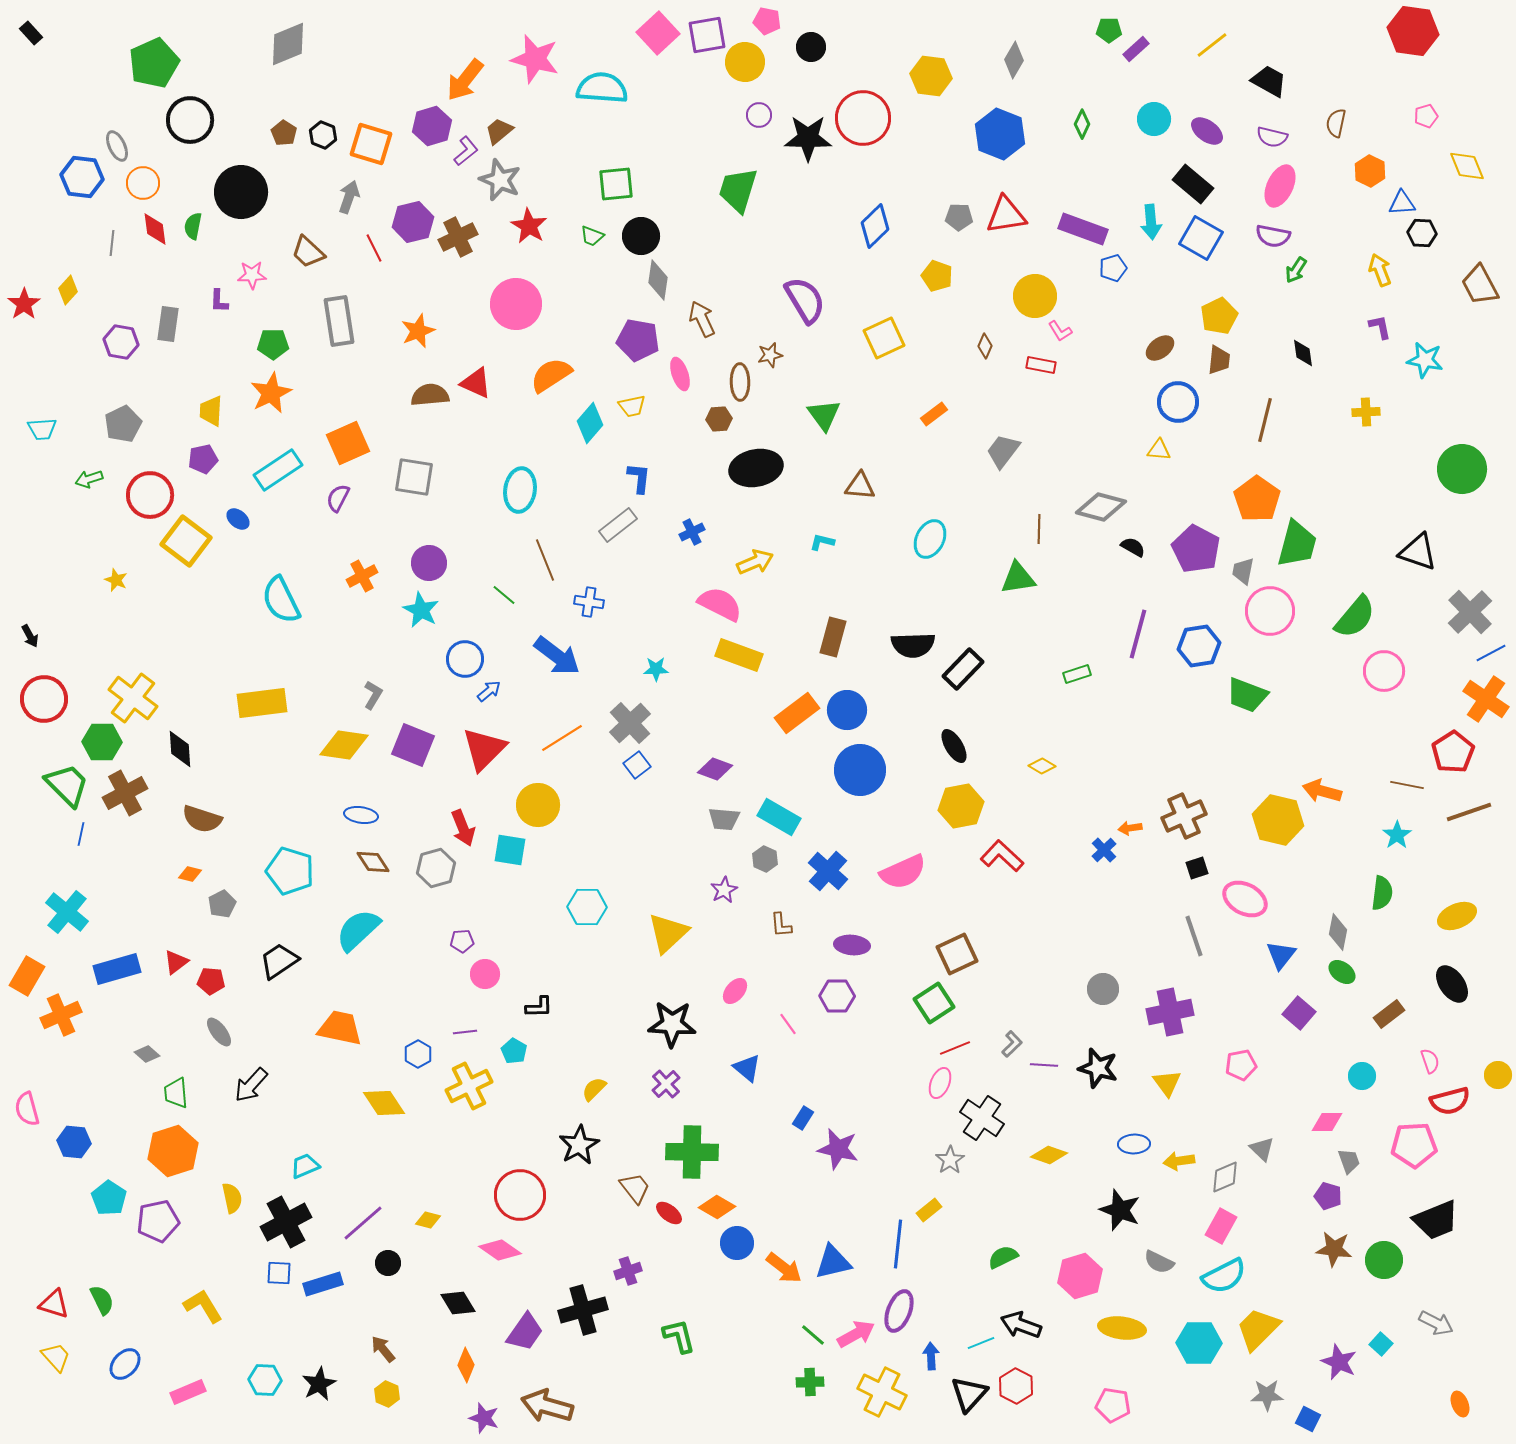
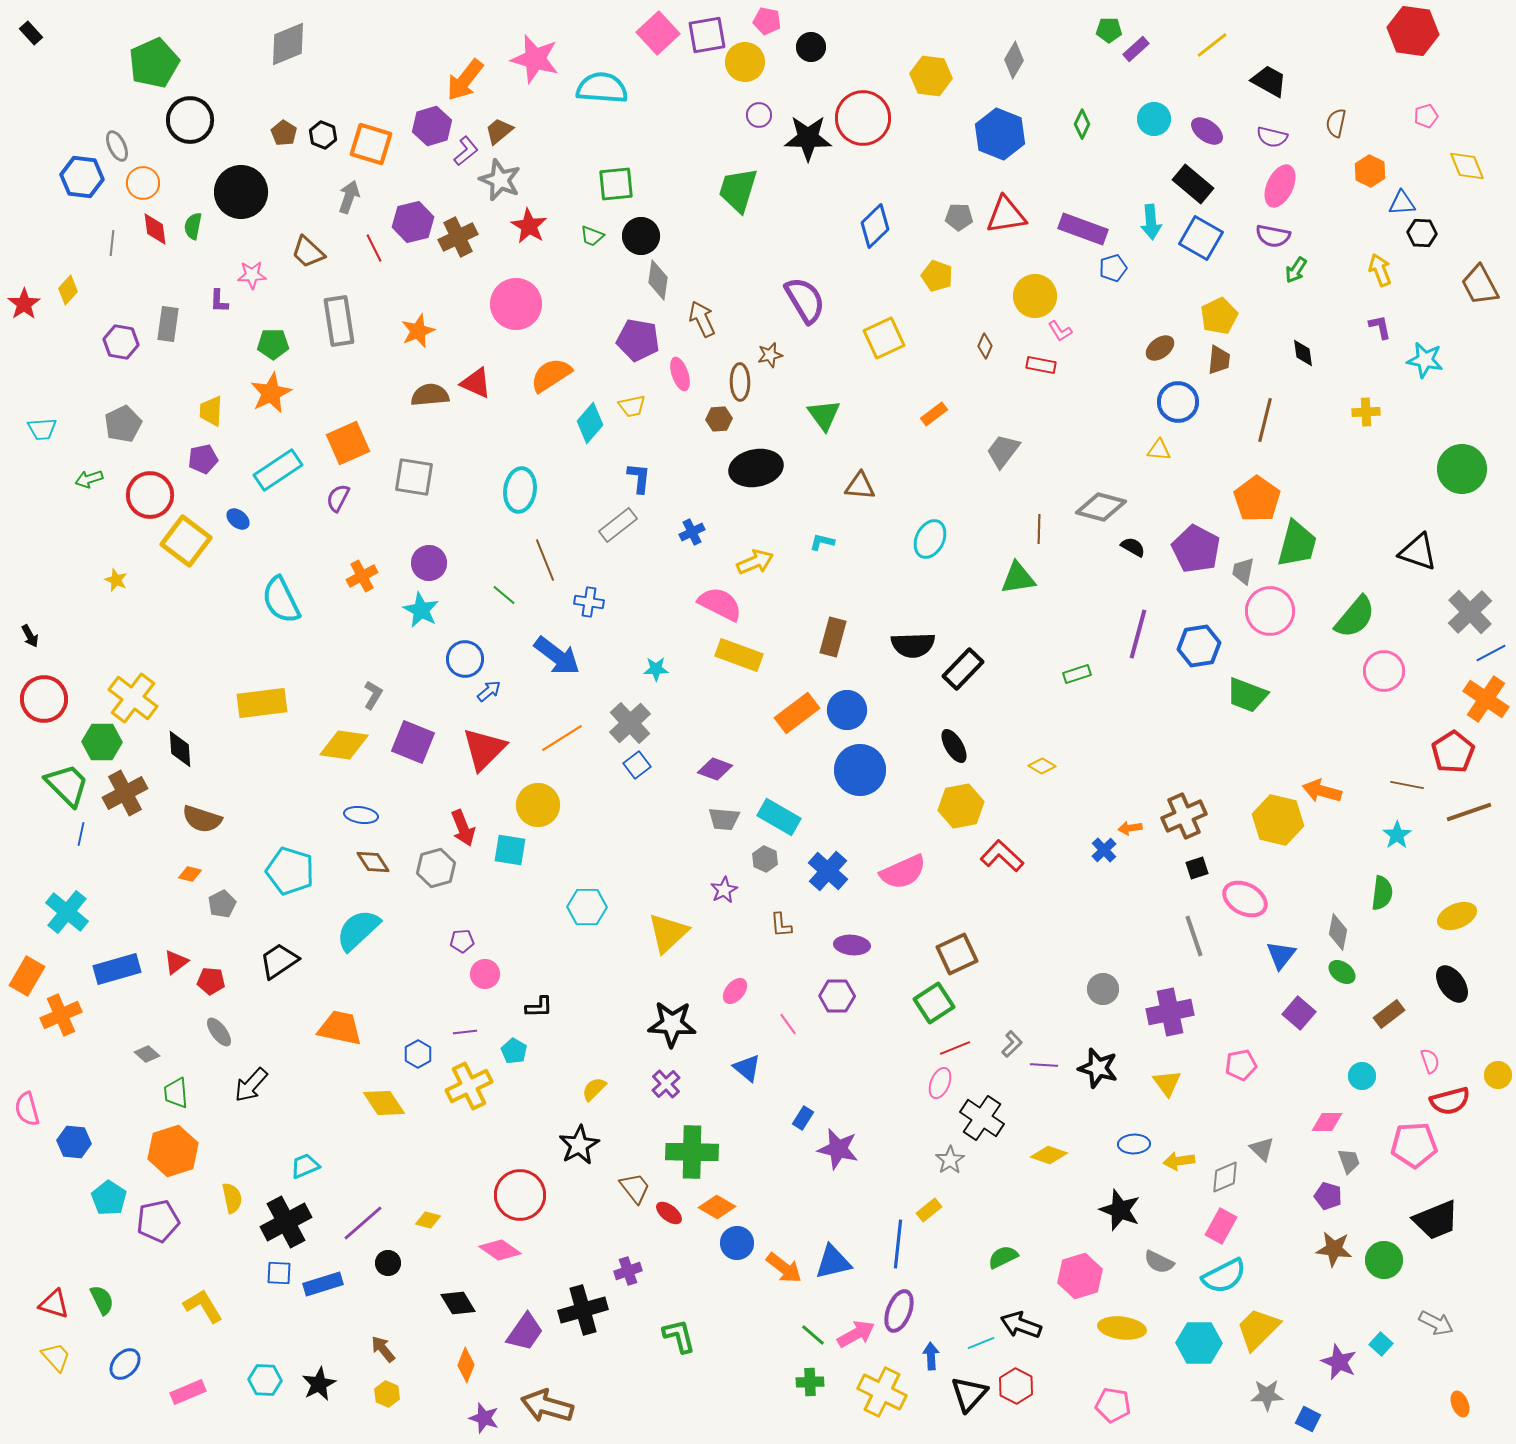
purple square at (413, 745): moved 3 px up
